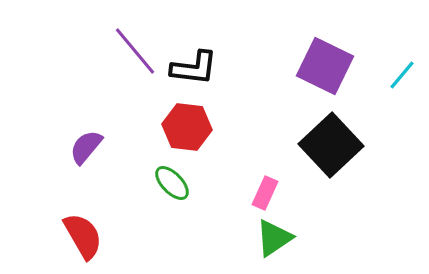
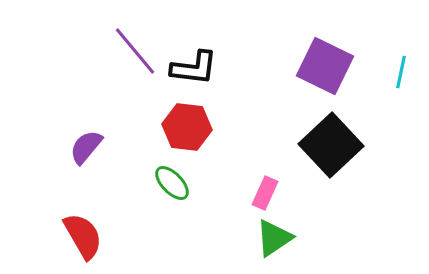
cyan line: moved 1 px left, 3 px up; rotated 28 degrees counterclockwise
